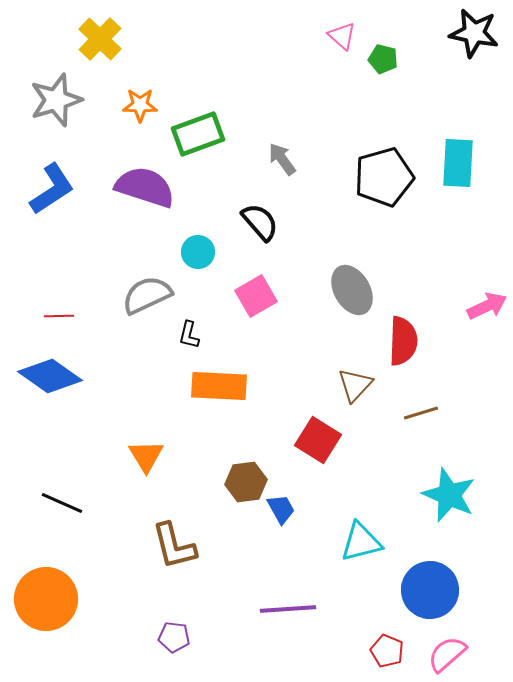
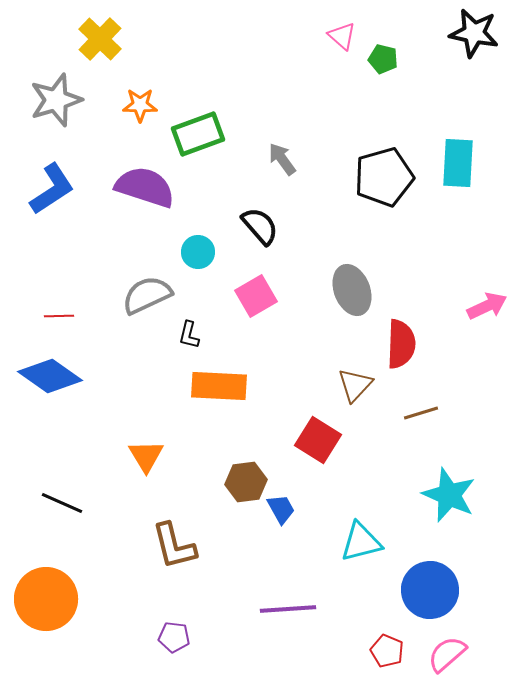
black semicircle: moved 4 px down
gray ellipse: rotated 9 degrees clockwise
red semicircle: moved 2 px left, 3 px down
